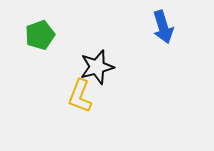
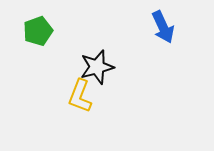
blue arrow: rotated 8 degrees counterclockwise
green pentagon: moved 2 px left, 4 px up
